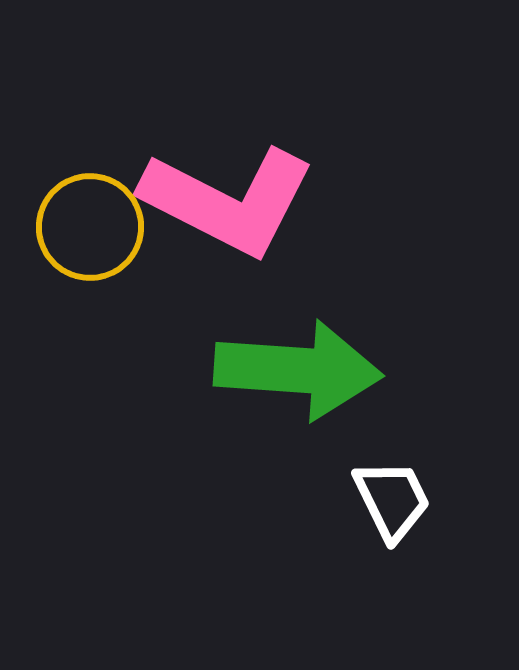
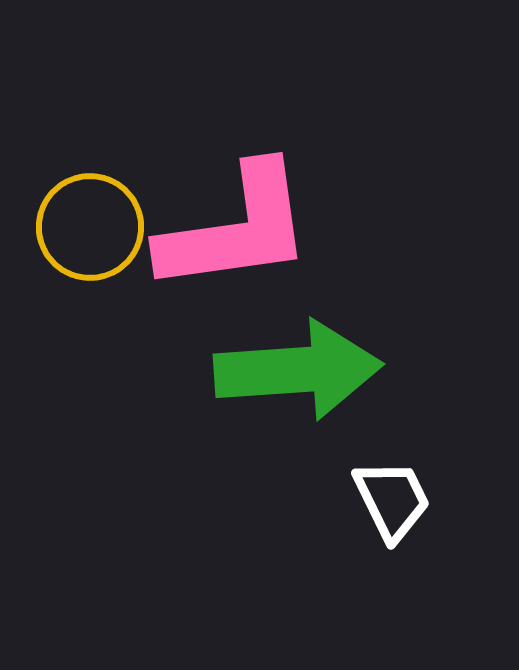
pink L-shape: moved 8 px right, 28 px down; rotated 35 degrees counterclockwise
green arrow: rotated 8 degrees counterclockwise
